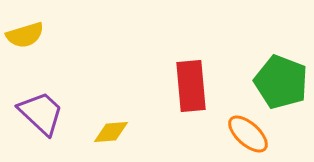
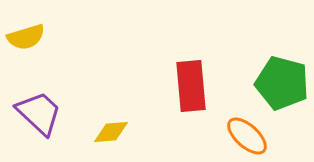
yellow semicircle: moved 1 px right, 2 px down
green pentagon: moved 1 px right, 1 px down; rotated 6 degrees counterclockwise
purple trapezoid: moved 2 px left
orange ellipse: moved 1 px left, 2 px down
